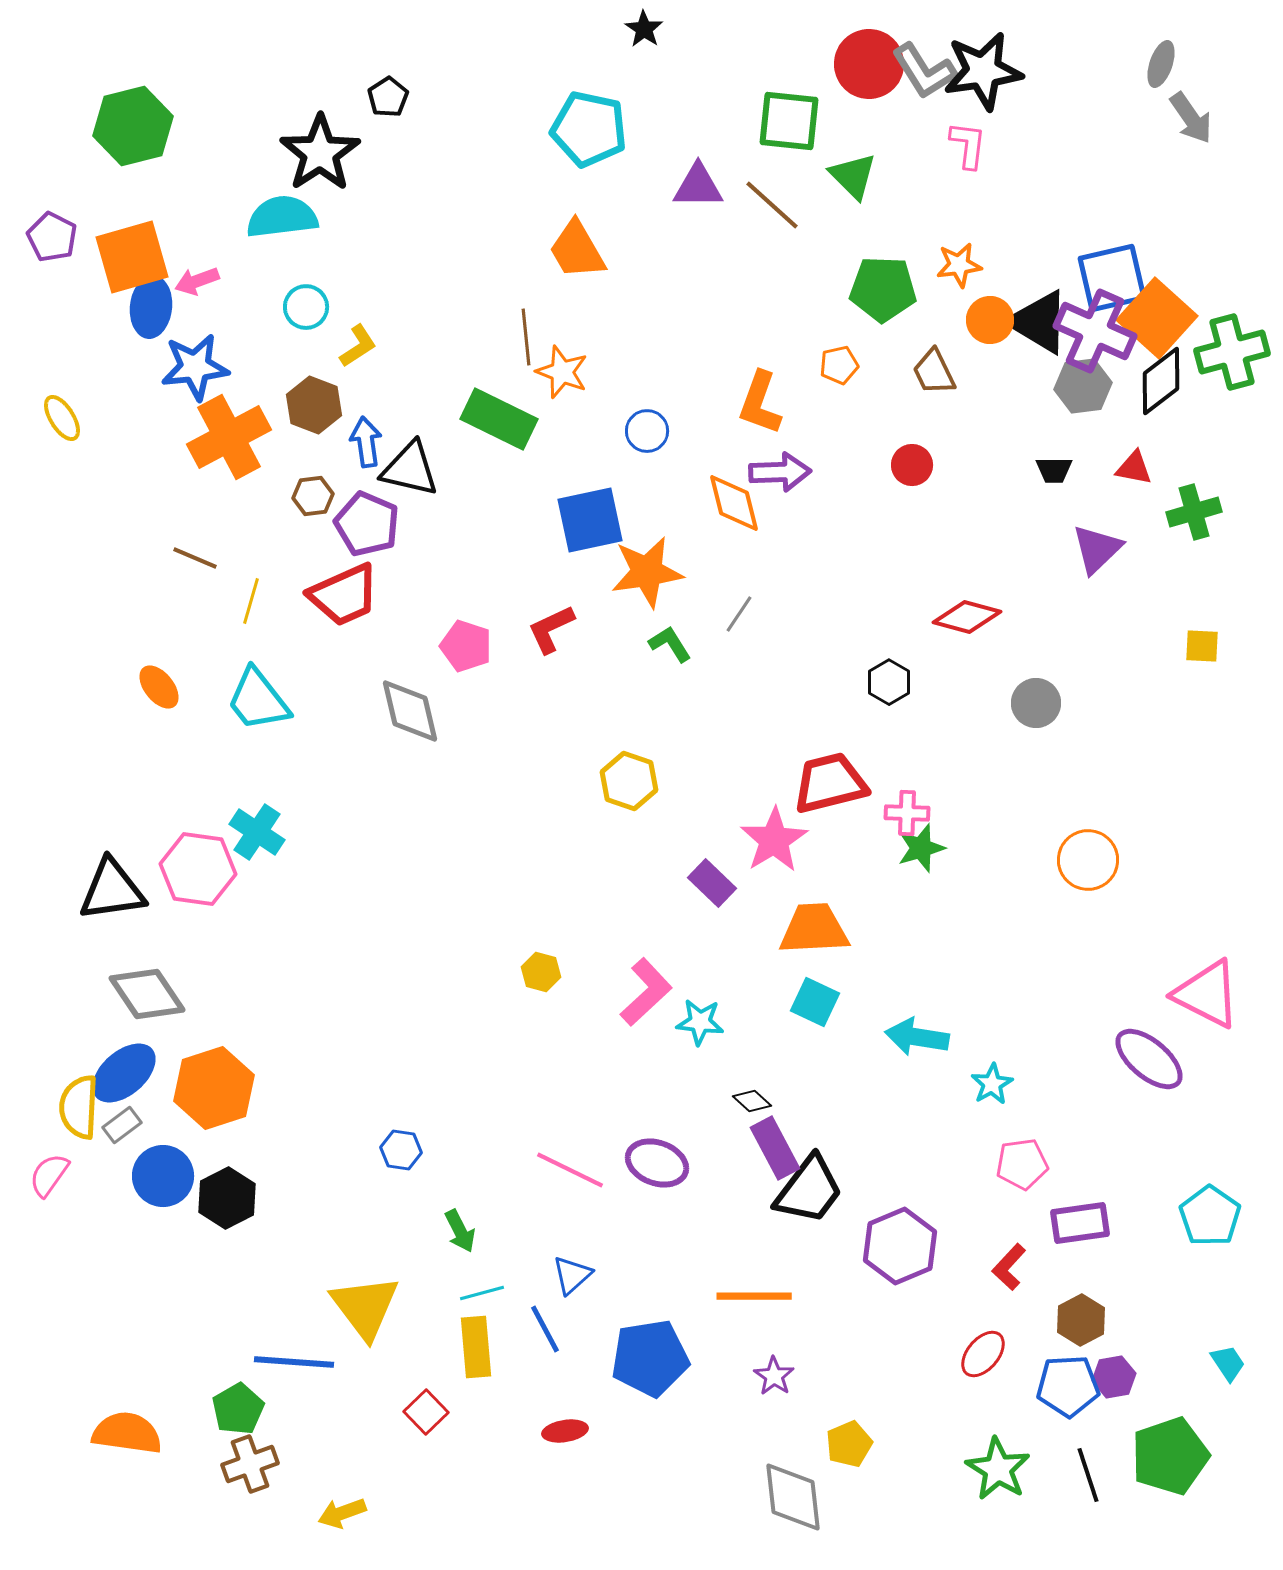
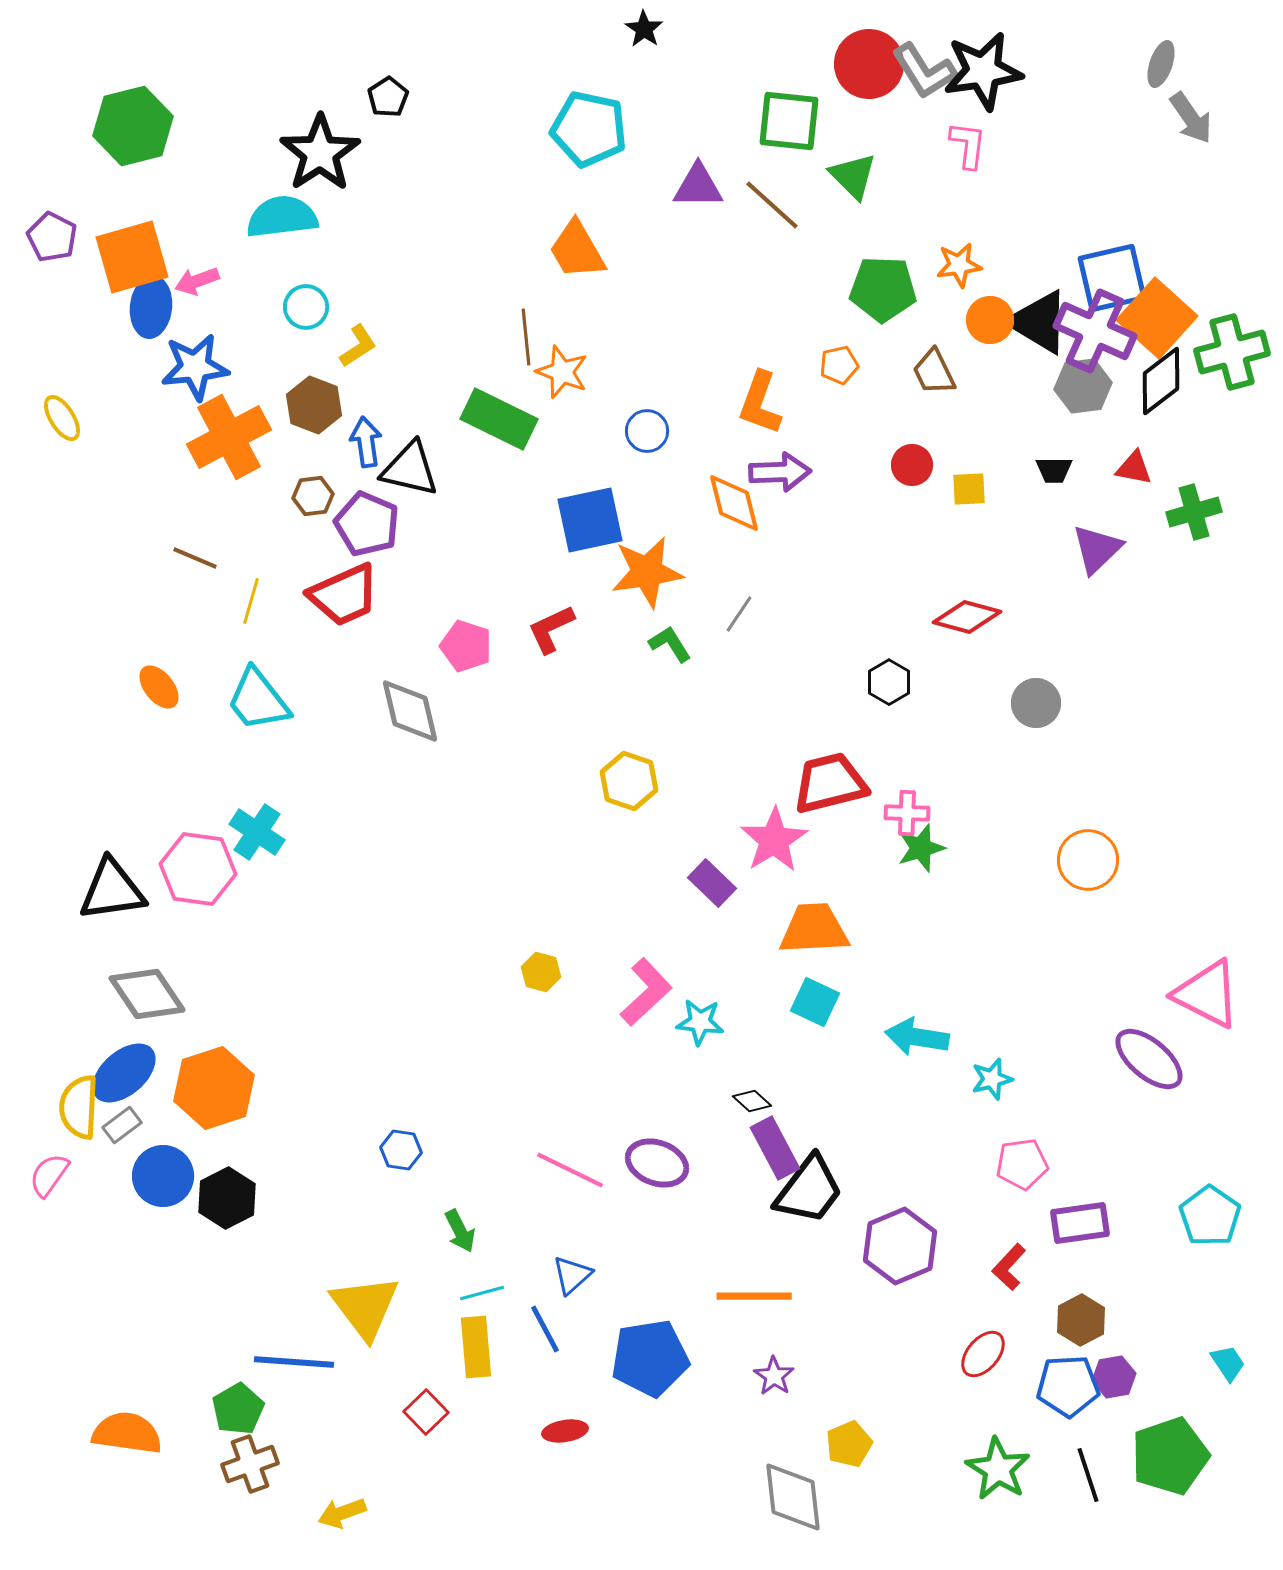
yellow square at (1202, 646): moved 233 px left, 157 px up; rotated 6 degrees counterclockwise
cyan star at (992, 1084): moved 5 px up; rotated 15 degrees clockwise
